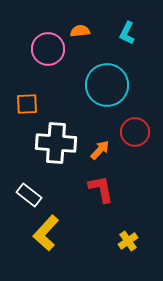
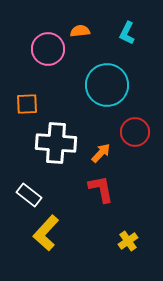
orange arrow: moved 1 px right, 3 px down
